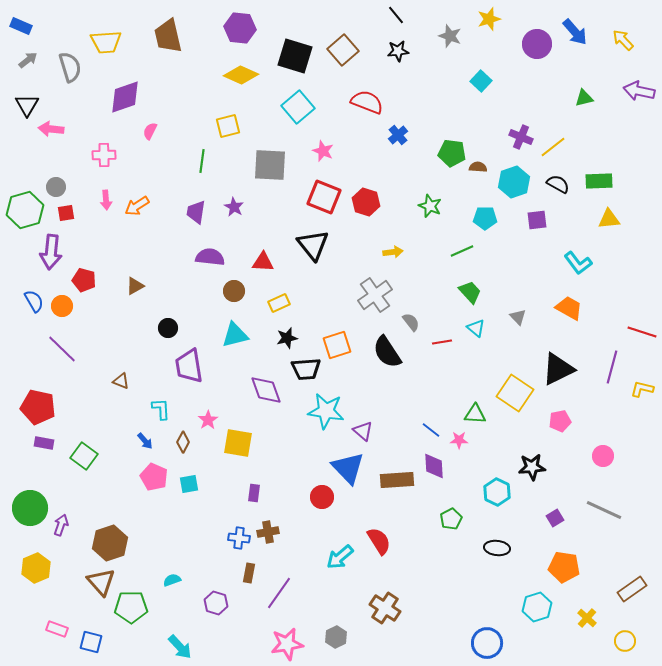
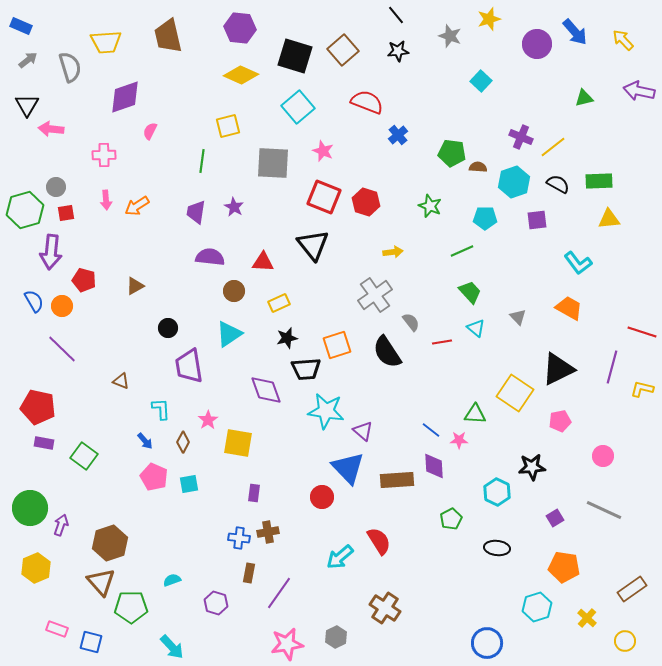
gray square at (270, 165): moved 3 px right, 2 px up
cyan triangle at (235, 335): moved 6 px left, 1 px up; rotated 20 degrees counterclockwise
cyan arrow at (180, 647): moved 8 px left
